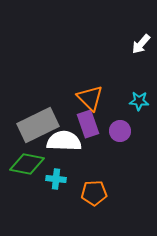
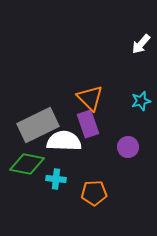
cyan star: moved 2 px right; rotated 18 degrees counterclockwise
purple circle: moved 8 px right, 16 px down
